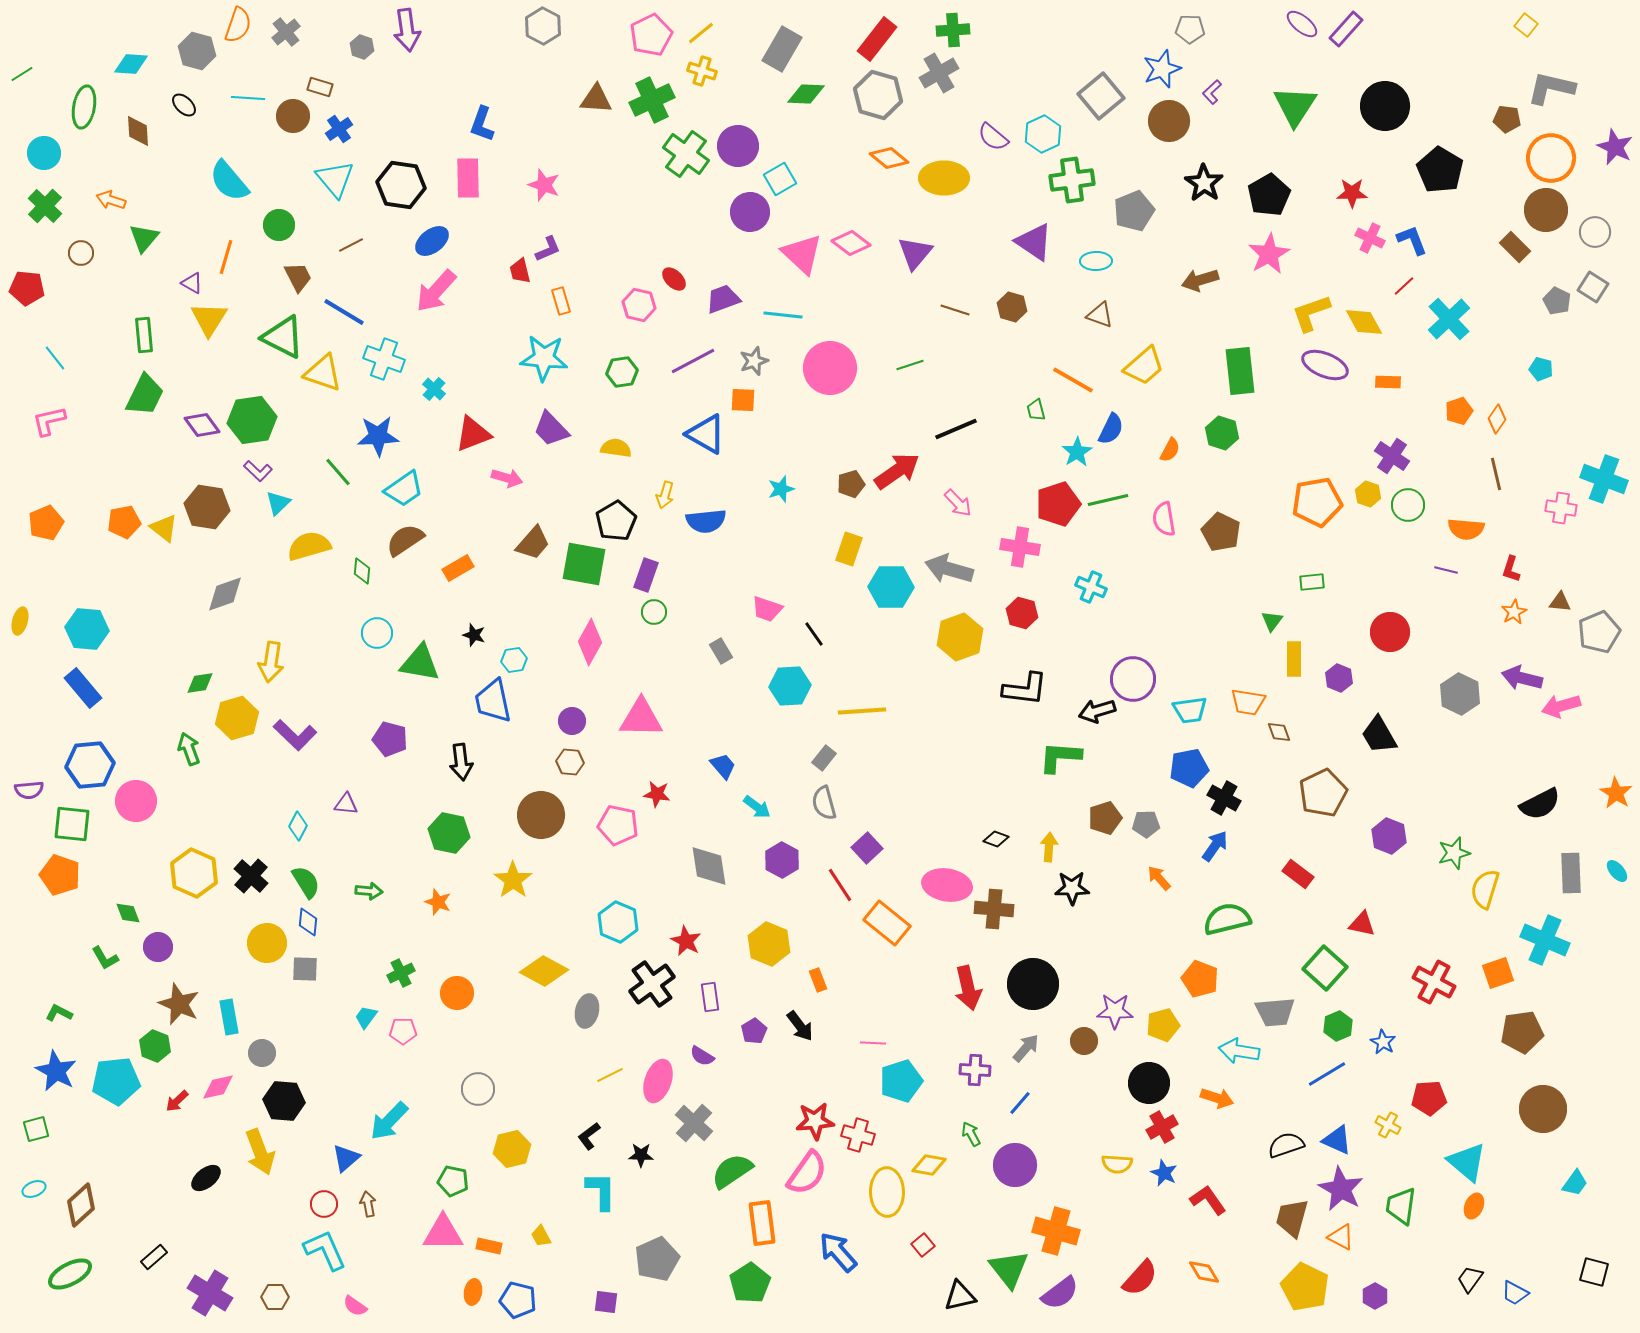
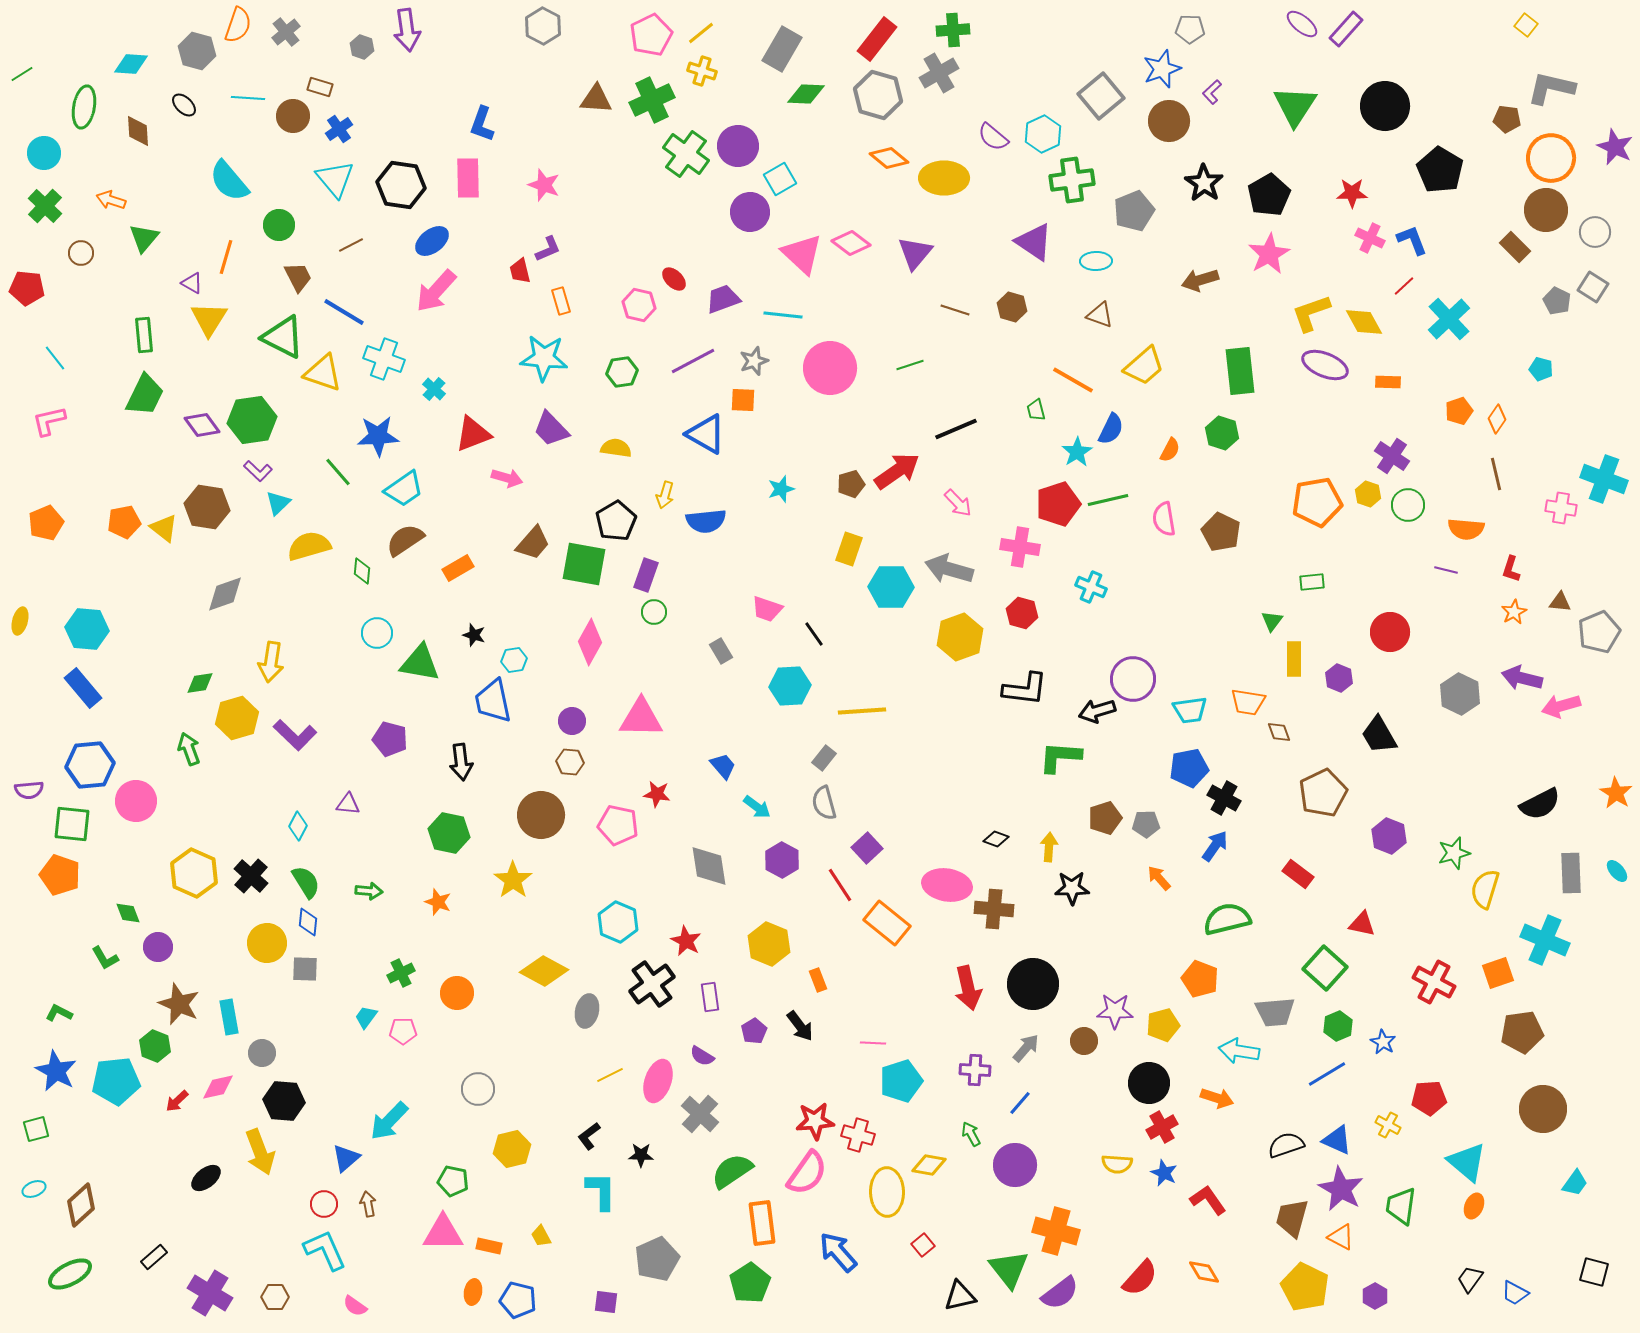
purple triangle at (346, 804): moved 2 px right
gray cross at (694, 1123): moved 6 px right, 9 px up
